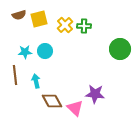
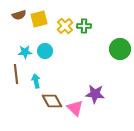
yellow cross: moved 1 px down
brown line: moved 1 px right, 1 px up
